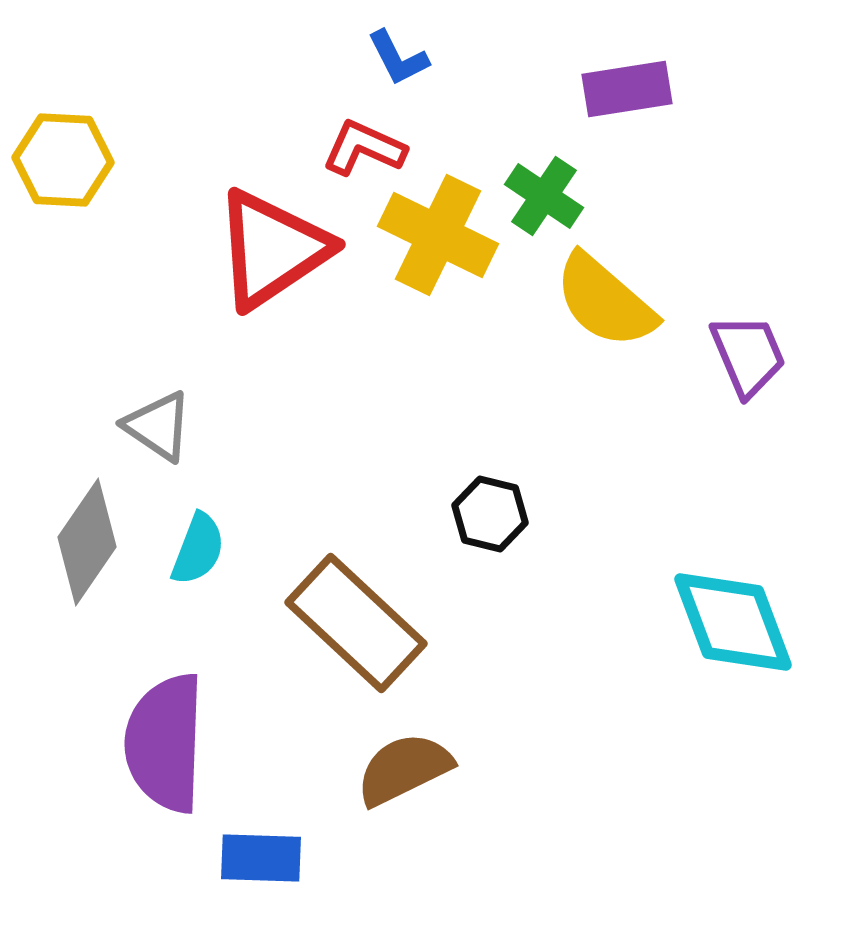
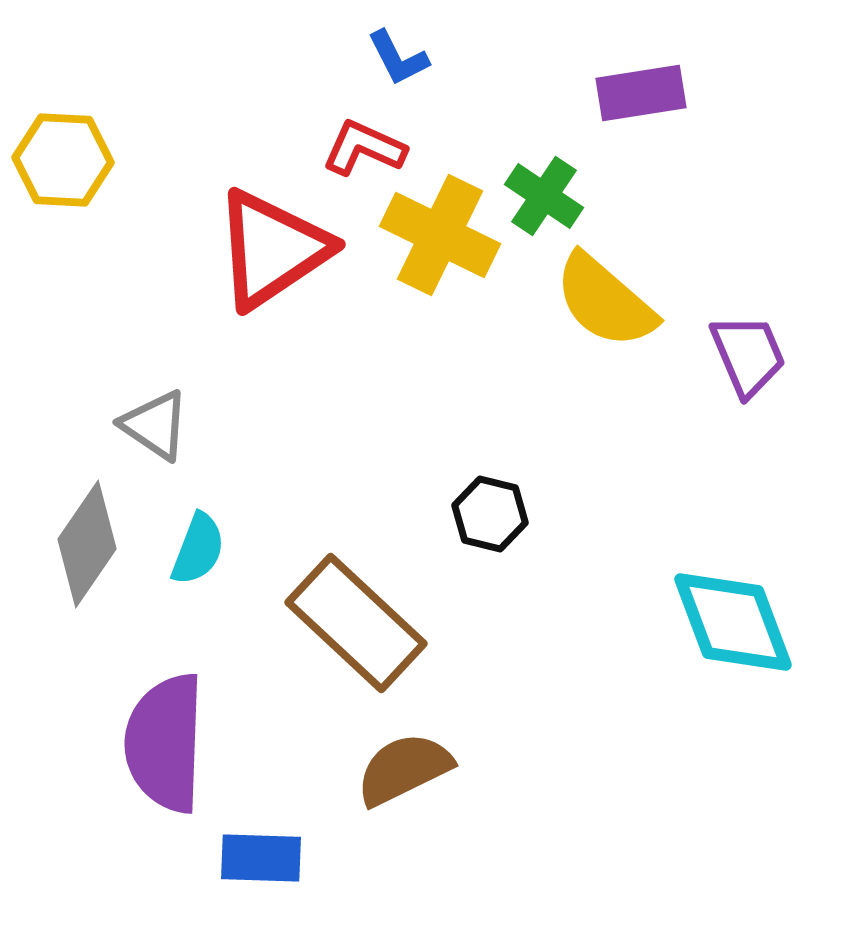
purple rectangle: moved 14 px right, 4 px down
yellow cross: moved 2 px right
gray triangle: moved 3 px left, 1 px up
gray diamond: moved 2 px down
